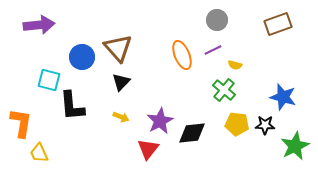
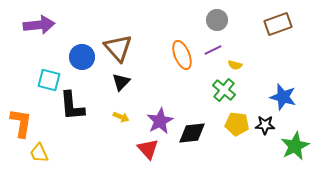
red triangle: rotated 20 degrees counterclockwise
